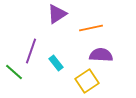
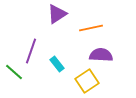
cyan rectangle: moved 1 px right, 1 px down
